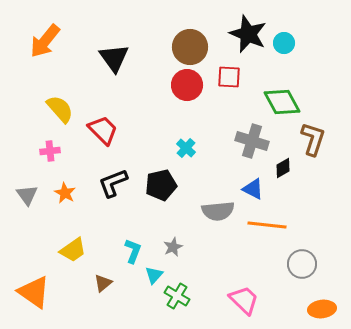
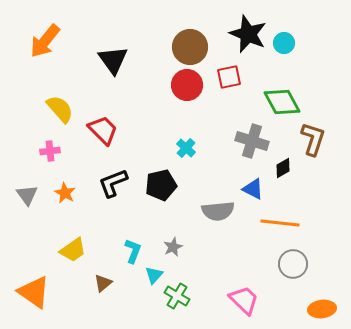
black triangle: moved 1 px left, 2 px down
red square: rotated 15 degrees counterclockwise
orange line: moved 13 px right, 2 px up
gray circle: moved 9 px left
